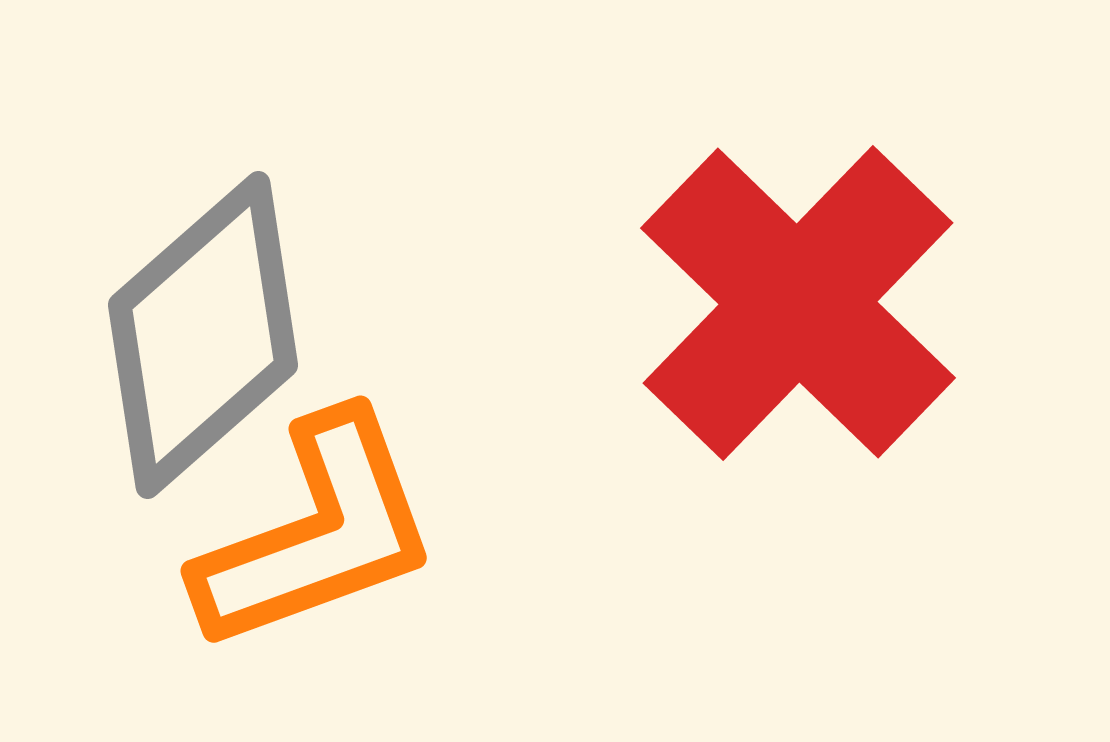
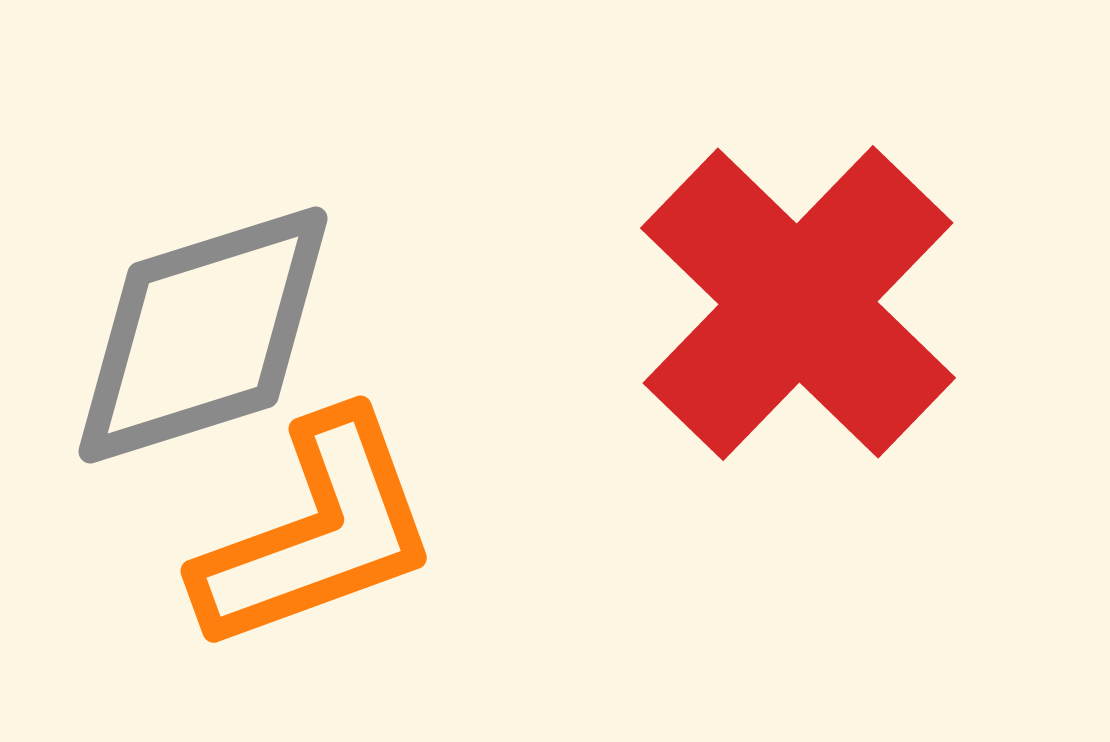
gray diamond: rotated 24 degrees clockwise
